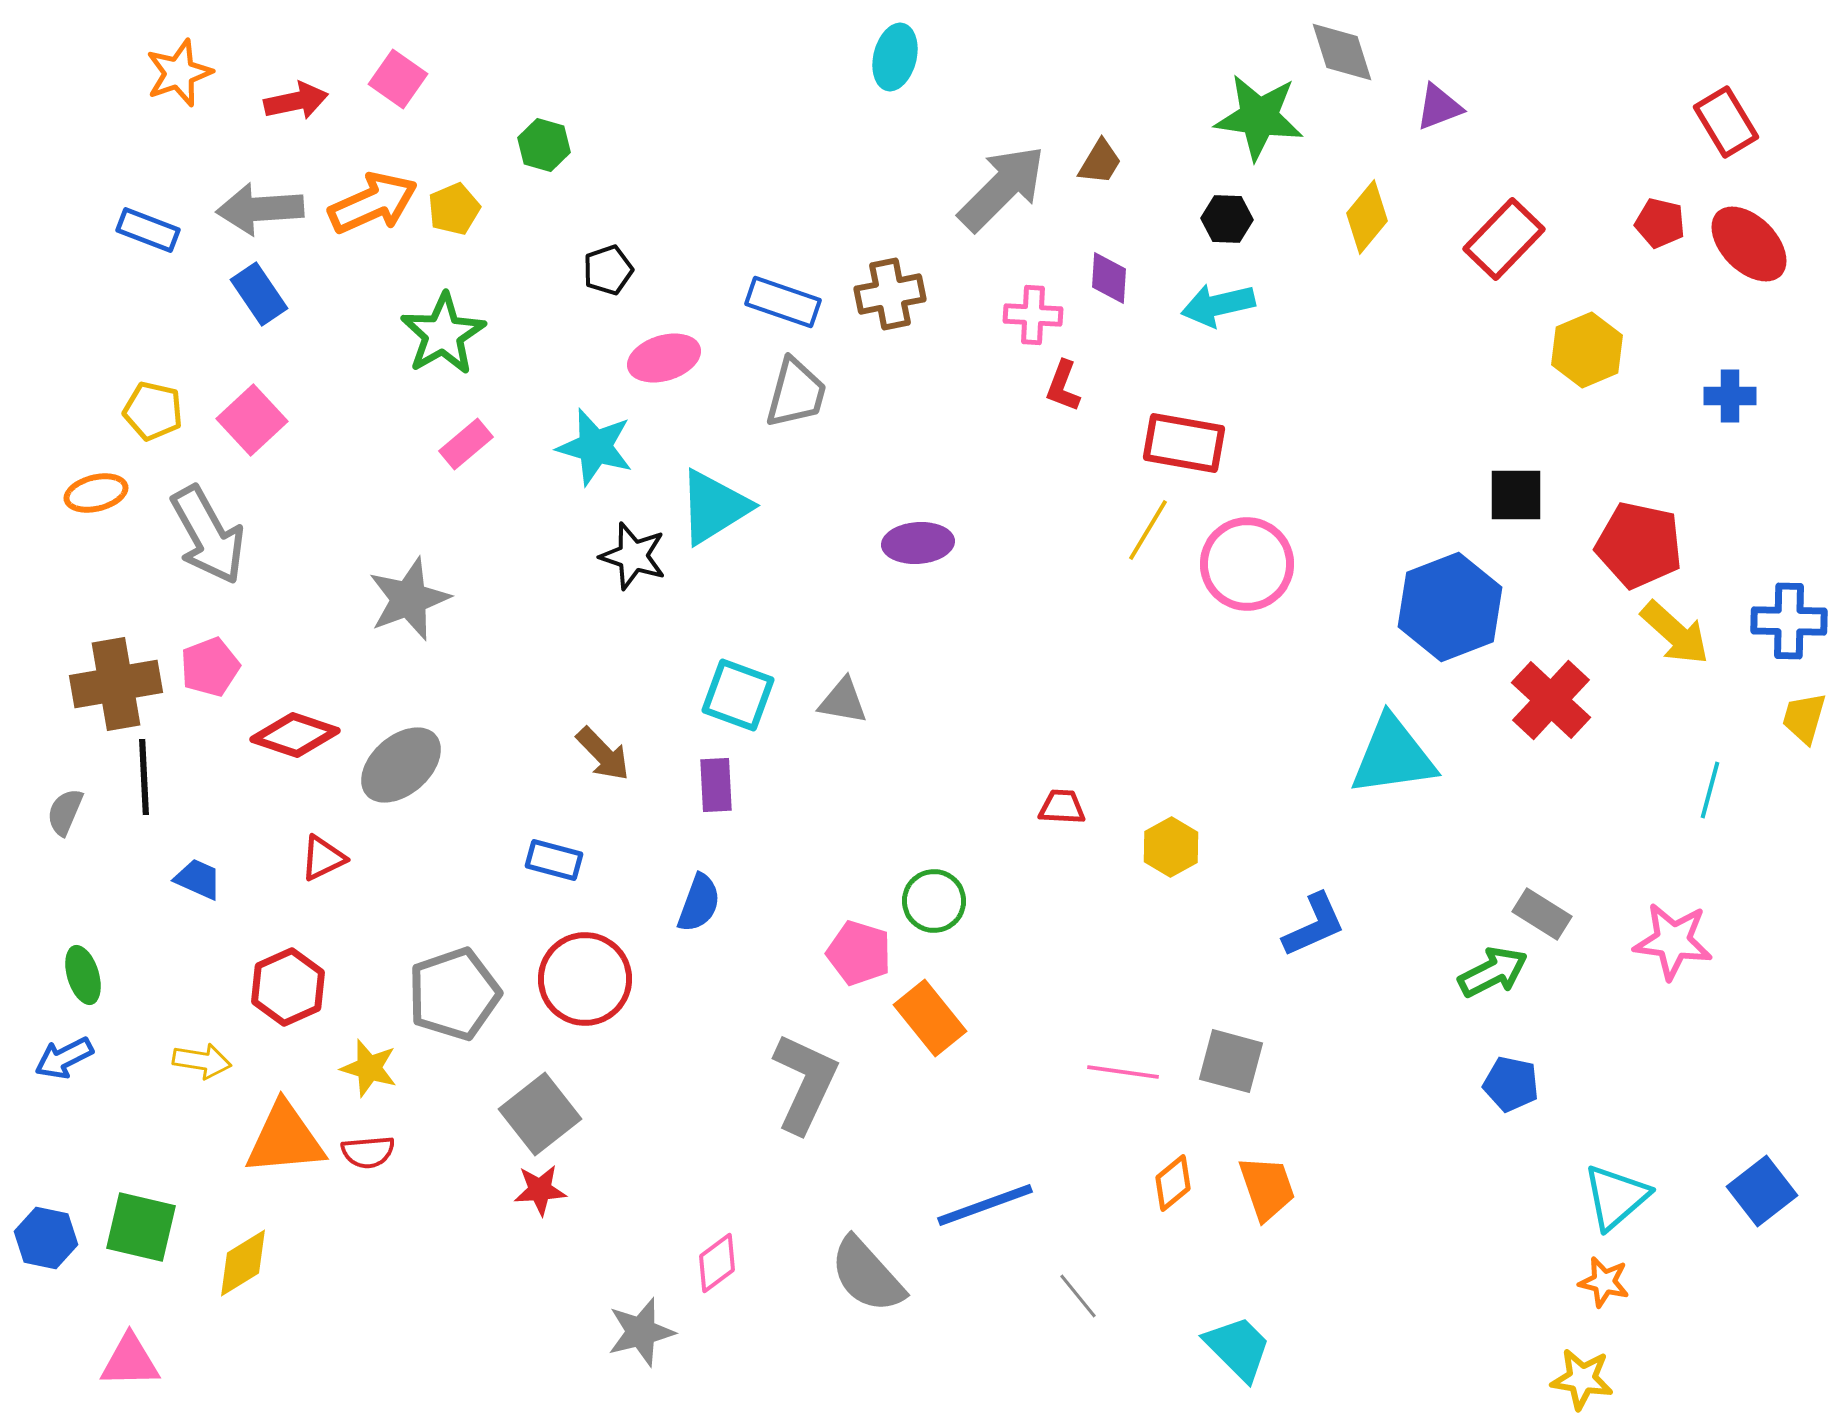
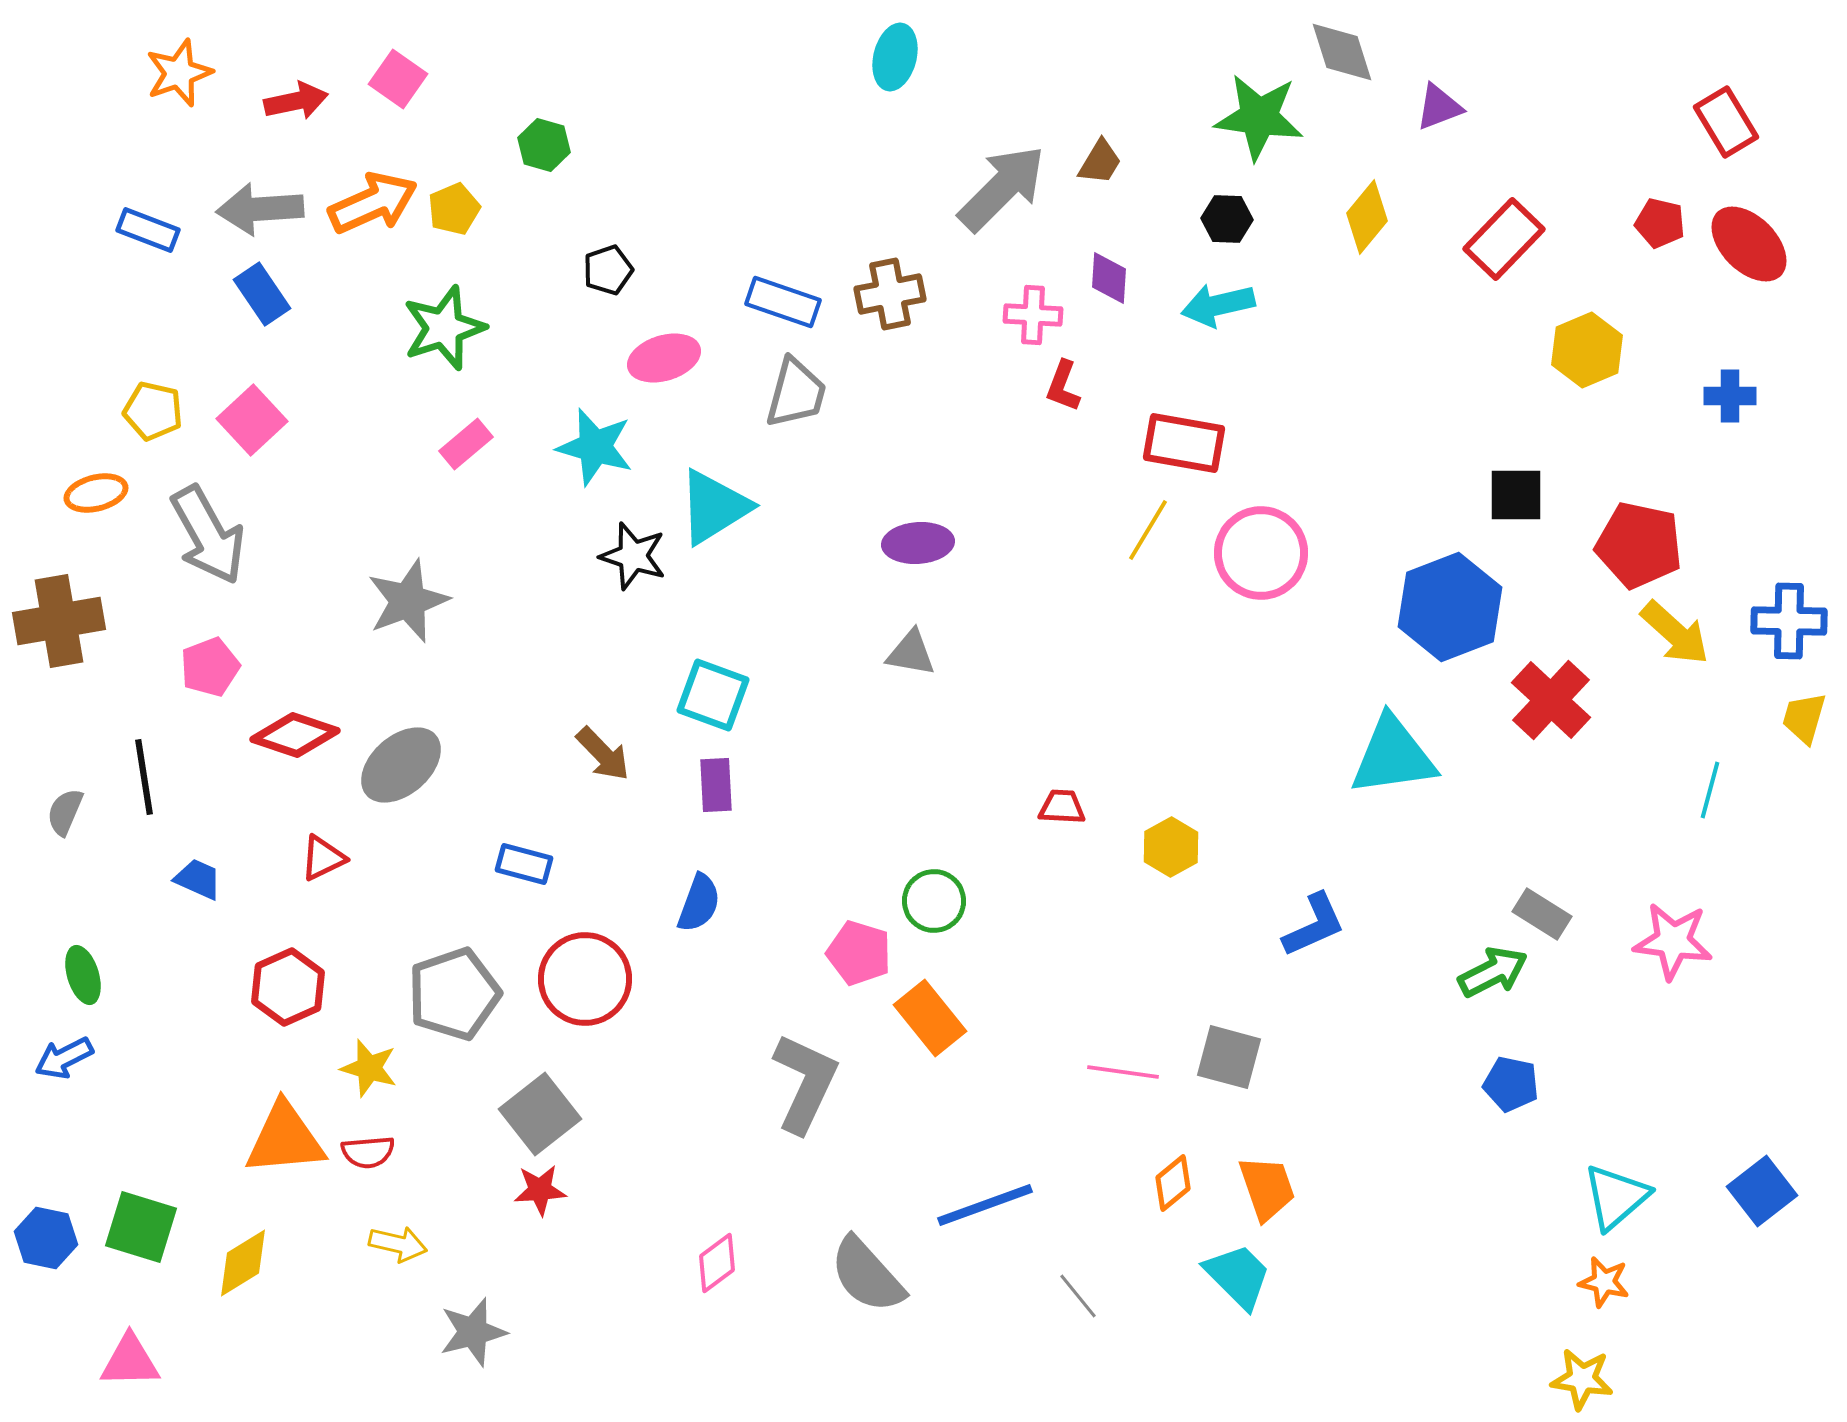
blue rectangle at (259, 294): moved 3 px right
green star at (443, 334): moved 1 px right, 6 px up; rotated 12 degrees clockwise
pink circle at (1247, 564): moved 14 px right, 11 px up
gray star at (409, 599): moved 1 px left, 2 px down
brown cross at (116, 684): moved 57 px left, 63 px up
cyan square at (738, 695): moved 25 px left
gray triangle at (843, 701): moved 68 px right, 48 px up
black line at (144, 777): rotated 6 degrees counterclockwise
blue rectangle at (554, 860): moved 30 px left, 4 px down
yellow arrow at (202, 1061): moved 196 px right, 183 px down; rotated 4 degrees clockwise
gray square at (1231, 1061): moved 2 px left, 4 px up
green square at (141, 1227): rotated 4 degrees clockwise
gray star at (641, 1332): moved 168 px left
cyan trapezoid at (1238, 1348): moved 72 px up
